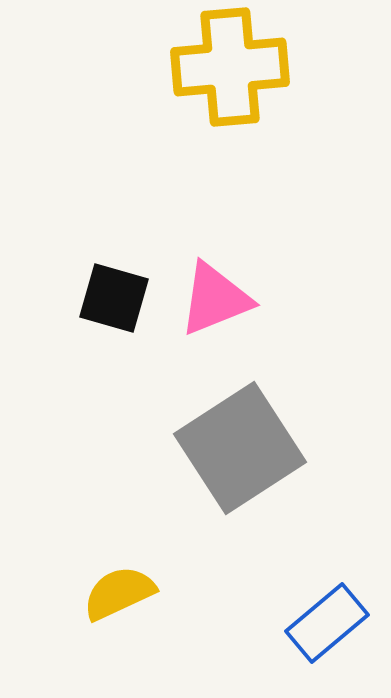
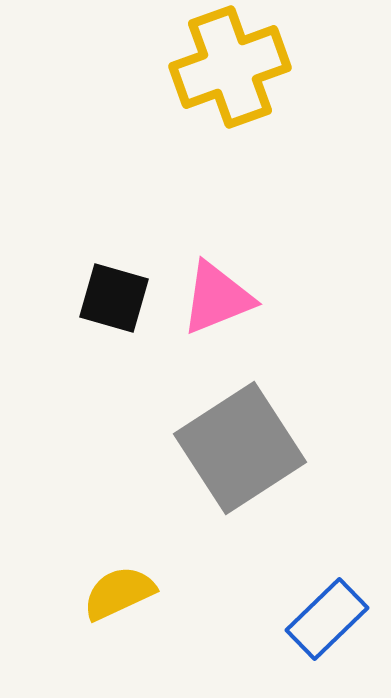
yellow cross: rotated 15 degrees counterclockwise
pink triangle: moved 2 px right, 1 px up
blue rectangle: moved 4 px up; rotated 4 degrees counterclockwise
